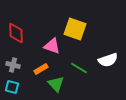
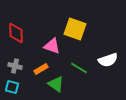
gray cross: moved 2 px right, 1 px down
green triangle: rotated 12 degrees counterclockwise
